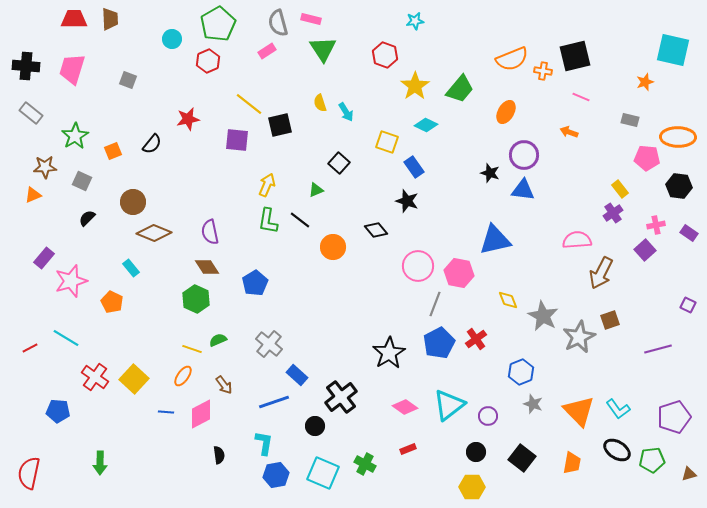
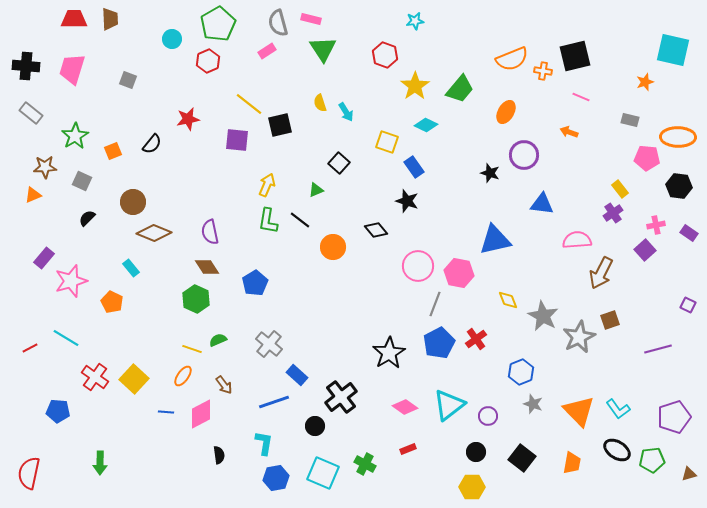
blue triangle at (523, 190): moved 19 px right, 14 px down
blue hexagon at (276, 475): moved 3 px down
